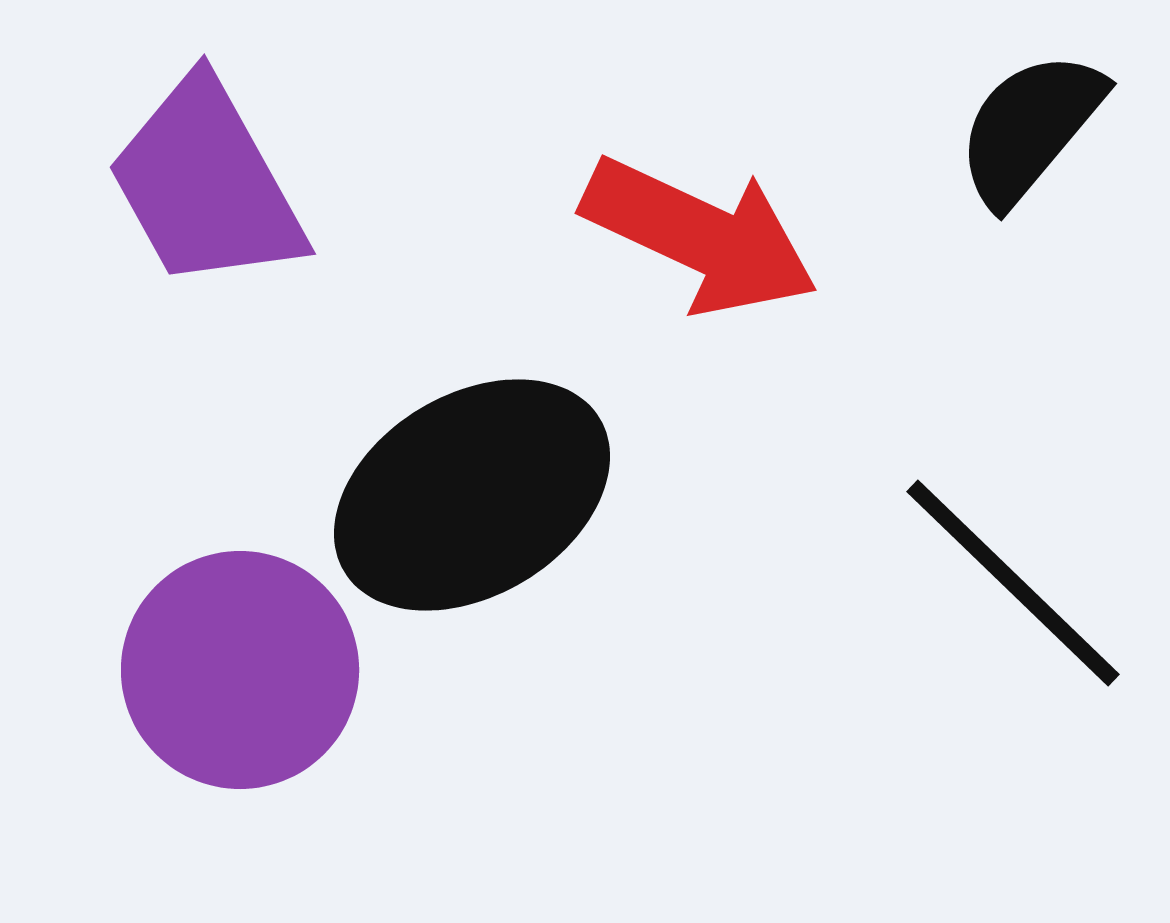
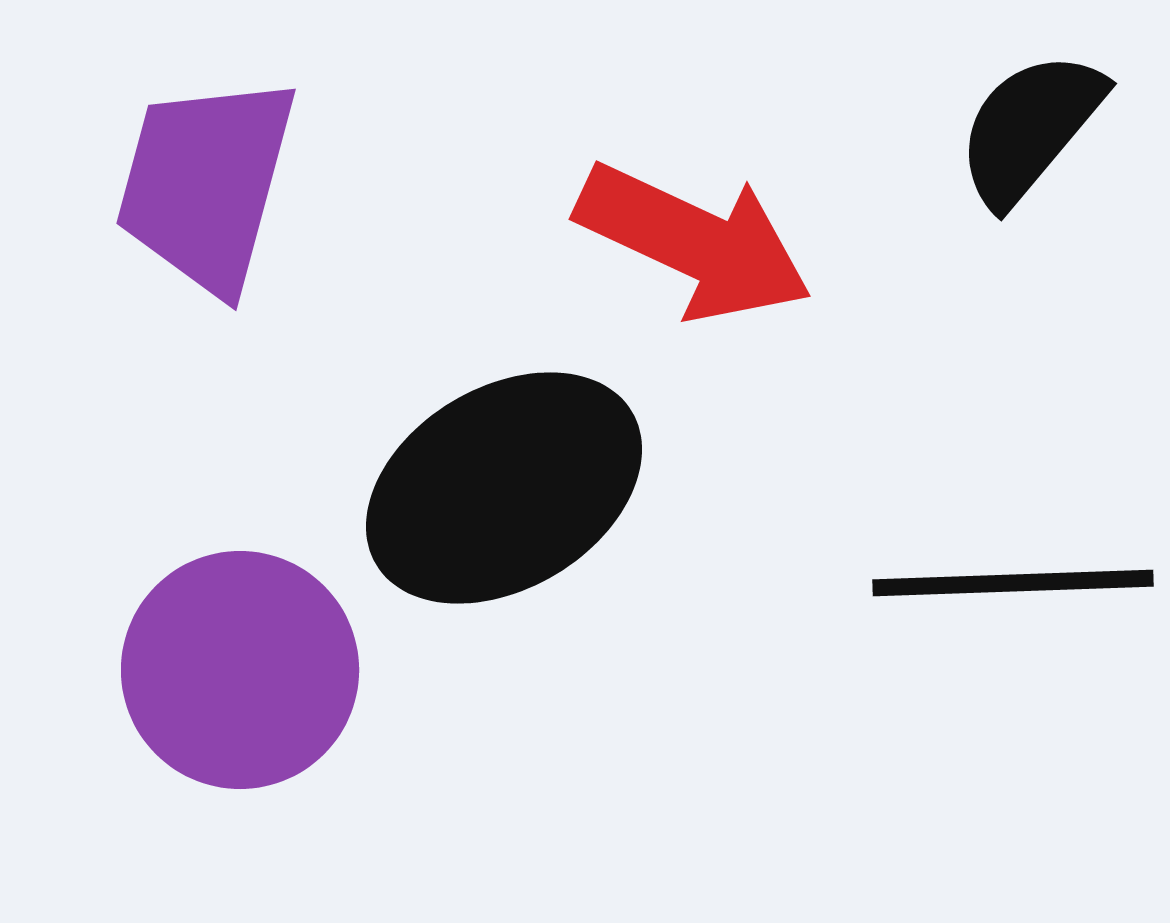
purple trapezoid: rotated 44 degrees clockwise
red arrow: moved 6 px left, 6 px down
black ellipse: moved 32 px right, 7 px up
black line: rotated 46 degrees counterclockwise
